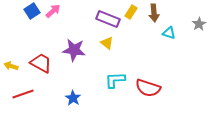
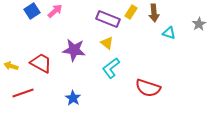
pink arrow: moved 2 px right
cyan L-shape: moved 4 px left, 12 px up; rotated 35 degrees counterclockwise
red line: moved 1 px up
